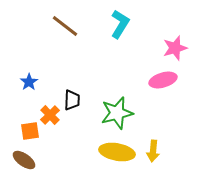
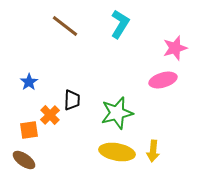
orange square: moved 1 px left, 1 px up
